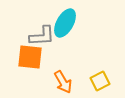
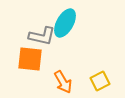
gray L-shape: rotated 16 degrees clockwise
orange square: moved 2 px down
